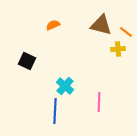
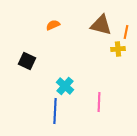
orange line: rotated 64 degrees clockwise
